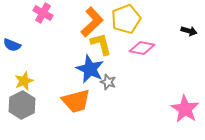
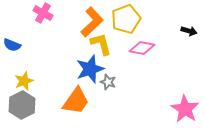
blue star: rotated 28 degrees clockwise
orange trapezoid: rotated 40 degrees counterclockwise
